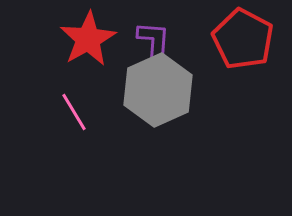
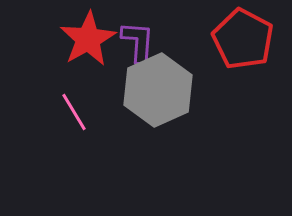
purple L-shape: moved 16 px left
